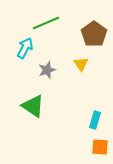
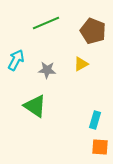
brown pentagon: moved 1 px left, 3 px up; rotated 15 degrees counterclockwise
cyan arrow: moved 9 px left, 12 px down
yellow triangle: rotated 35 degrees clockwise
gray star: rotated 24 degrees clockwise
green triangle: moved 2 px right
